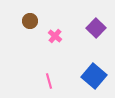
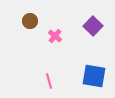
purple square: moved 3 px left, 2 px up
blue square: rotated 30 degrees counterclockwise
